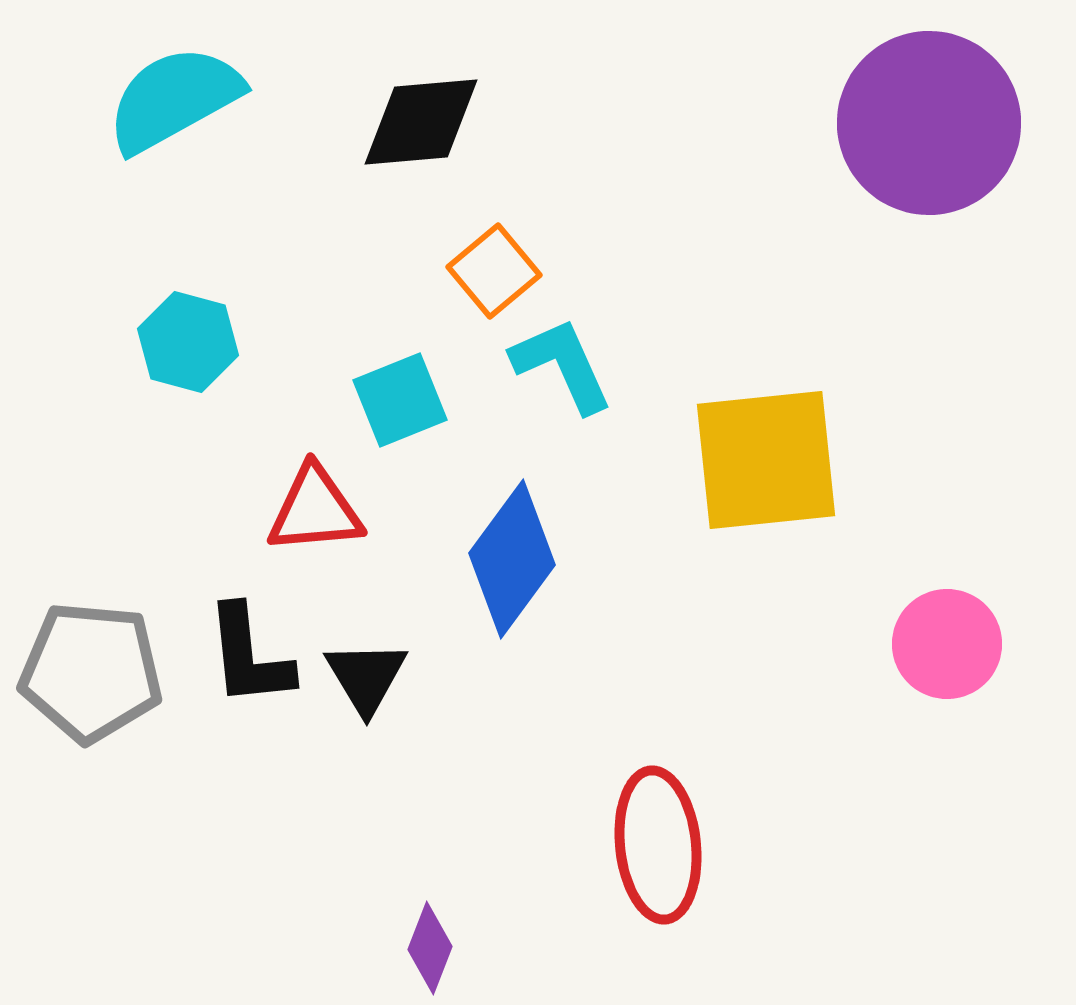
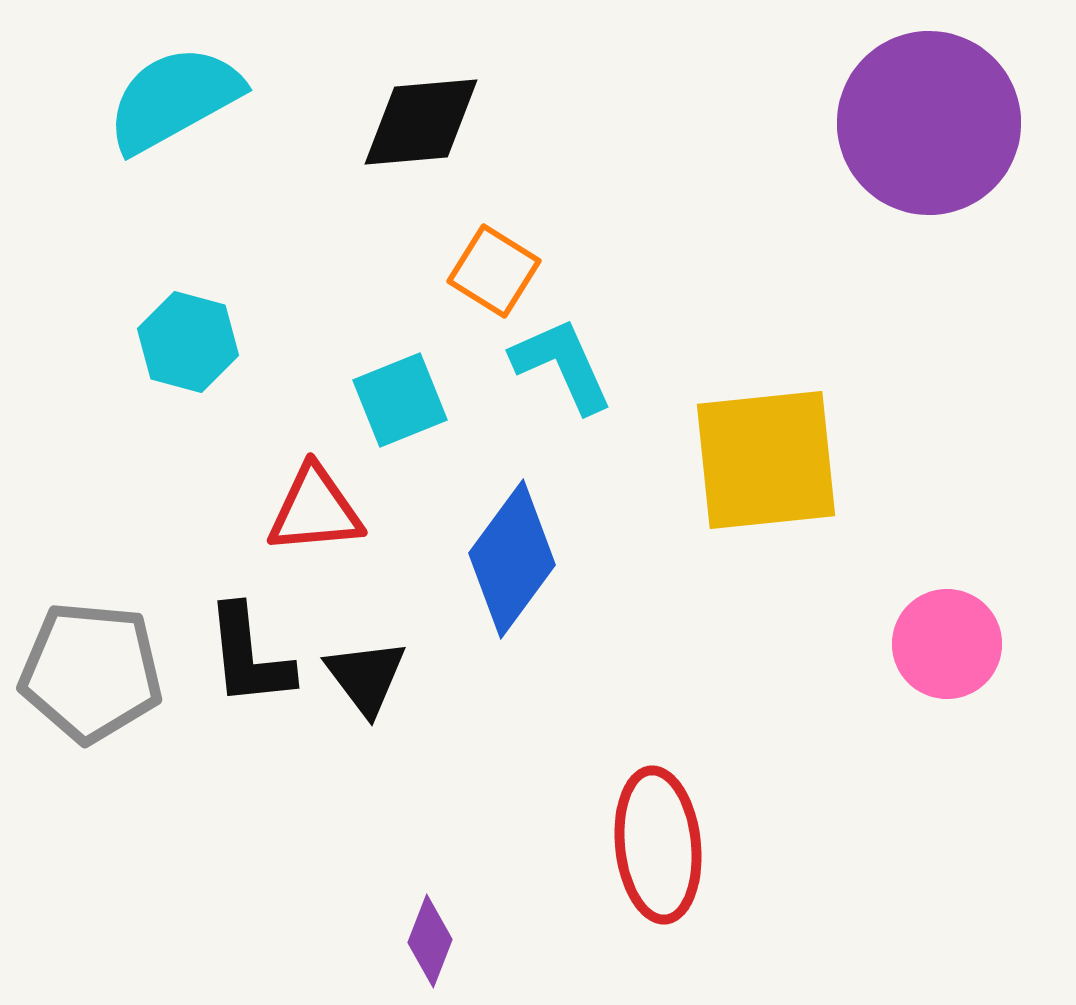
orange square: rotated 18 degrees counterclockwise
black triangle: rotated 6 degrees counterclockwise
purple diamond: moved 7 px up
